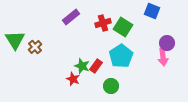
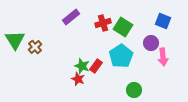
blue square: moved 11 px right, 10 px down
purple circle: moved 16 px left
red star: moved 5 px right
green circle: moved 23 px right, 4 px down
